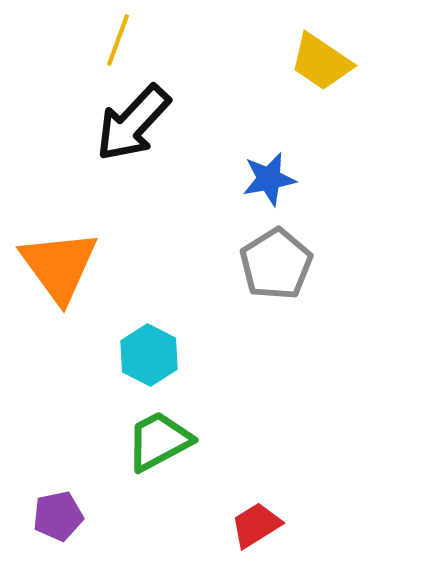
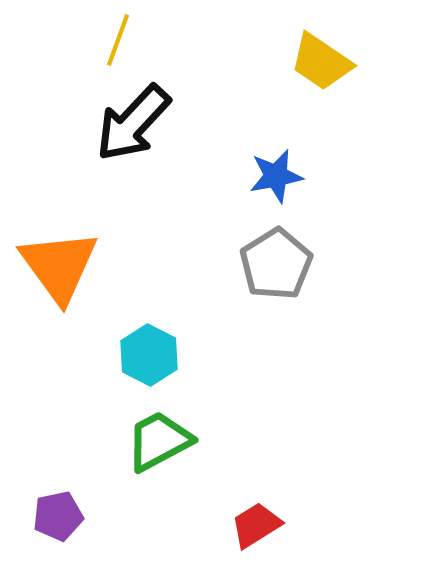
blue star: moved 7 px right, 3 px up
